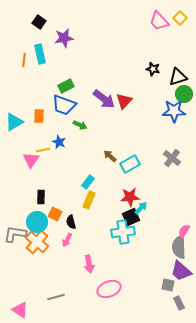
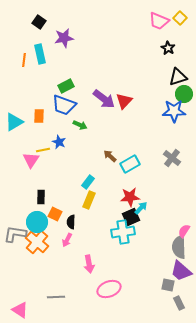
pink trapezoid at (159, 21): rotated 25 degrees counterclockwise
black star at (153, 69): moved 15 px right, 21 px up; rotated 16 degrees clockwise
black semicircle at (71, 222): rotated 16 degrees clockwise
gray line at (56, 297): rotated 12 degrees clockwise
